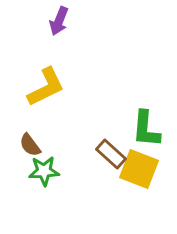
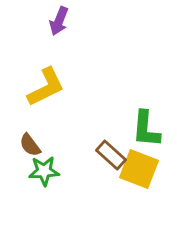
brown rectangle: moved 1 px down
